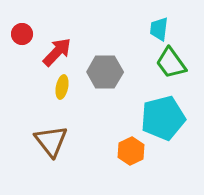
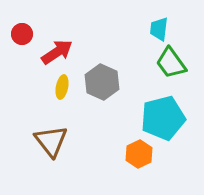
red arrow: rotated 12 degrees clockwise
gray hexagon: moved 3 px left, 10 px down; rotated 24 degrees clockwise
orange hexagon: moved 8 px right, 3 px down
